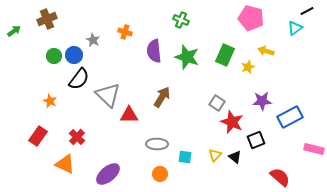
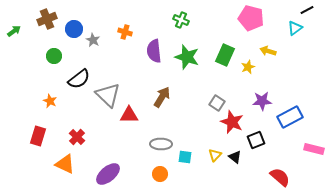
black line: moved 1 px up
yellow arrow: moved 2 px right
blue circle: moved 26 px up
black semicircle: rotated 15 degrees clockwise
red rectangle: rotated 18 degrees counterclockwise
gray ellipse: moved 4 px right
